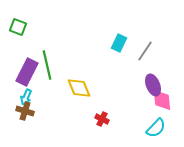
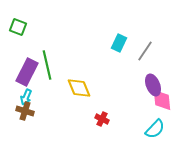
cyan semicircle: moved 1 px left, 1 px down
